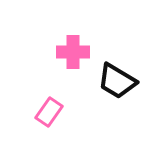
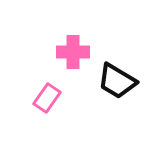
pink rectangle: moved 2 px left, 14 px up
